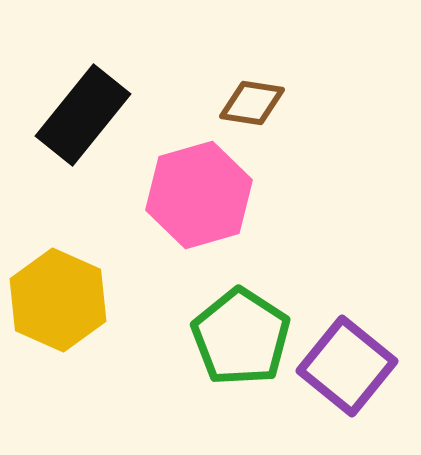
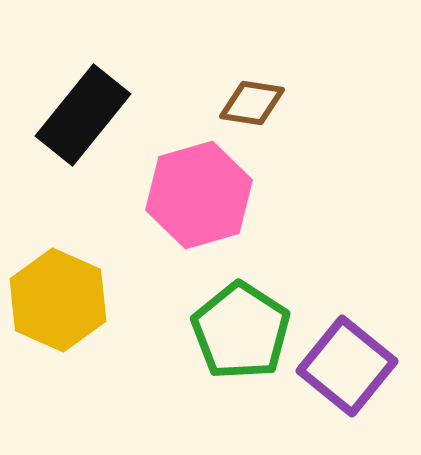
green pentagon: moved 6 px up
